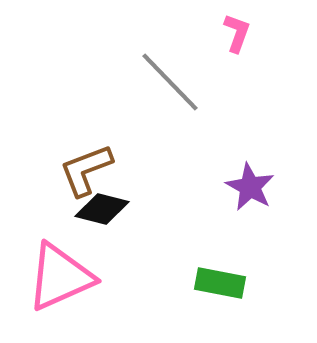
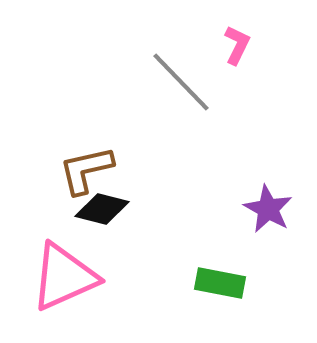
pink L-shape: moved 12 px down; rotated 6 degrees clockwise
gray line: moved 11 px right
brown L-shape: rotated 8 degrees clockwise
purple star: moved 18 px right, 22 px down
pink triangle: moved 4 px right
